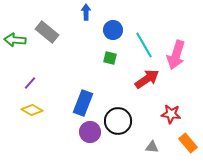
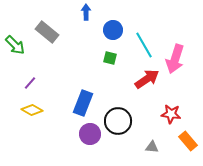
green arrow: moved 5 px down; rotated 140 degrees counterclockwise
pink arrow: moved 1 px left, 4 px down
purple circle: moved 2 px down
orange rectangle: moved 2 px up
